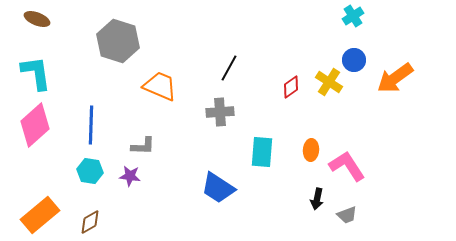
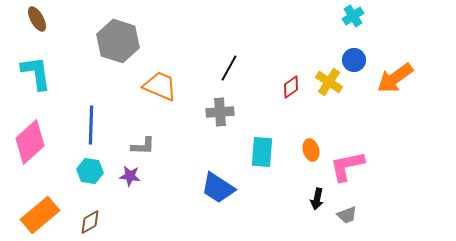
brown ellipse: rotated 40 degrees clockwise
pink diamond: moved 5 px left, 17 px down
orange ellipse: rotated 20 degrees counterclockwise
pink L-shape: rotated 69 degrees counterclockwise
